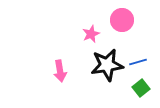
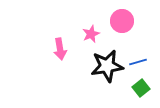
pink circle: moved 1 px down
black star: moved 1 px down
pink arrow: moved 22 px up
